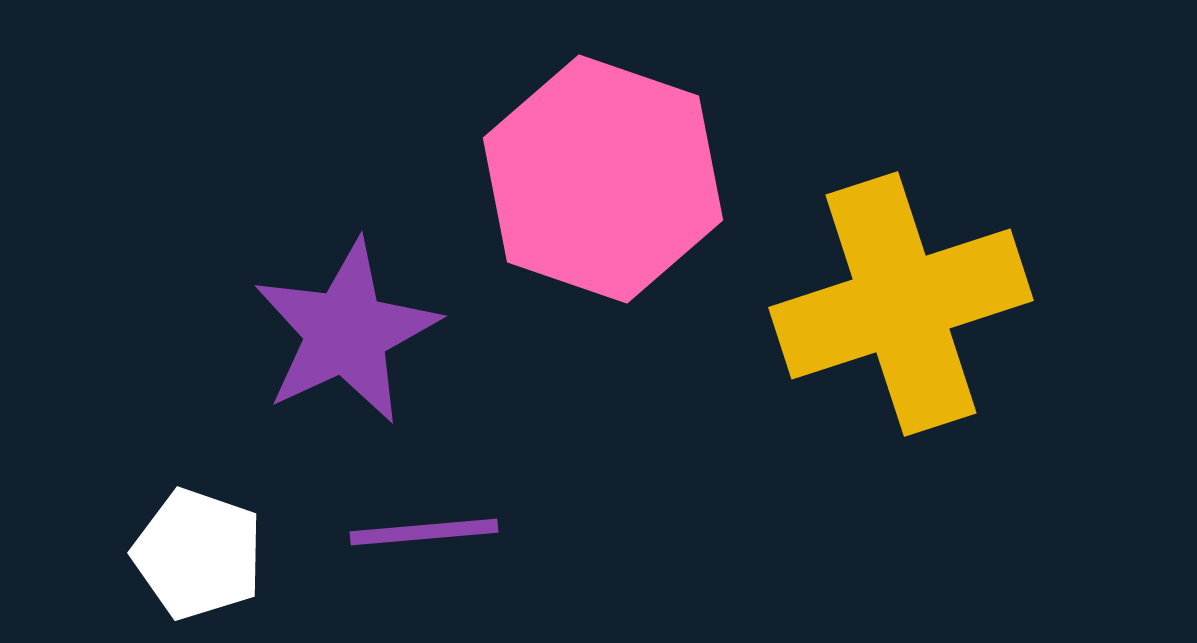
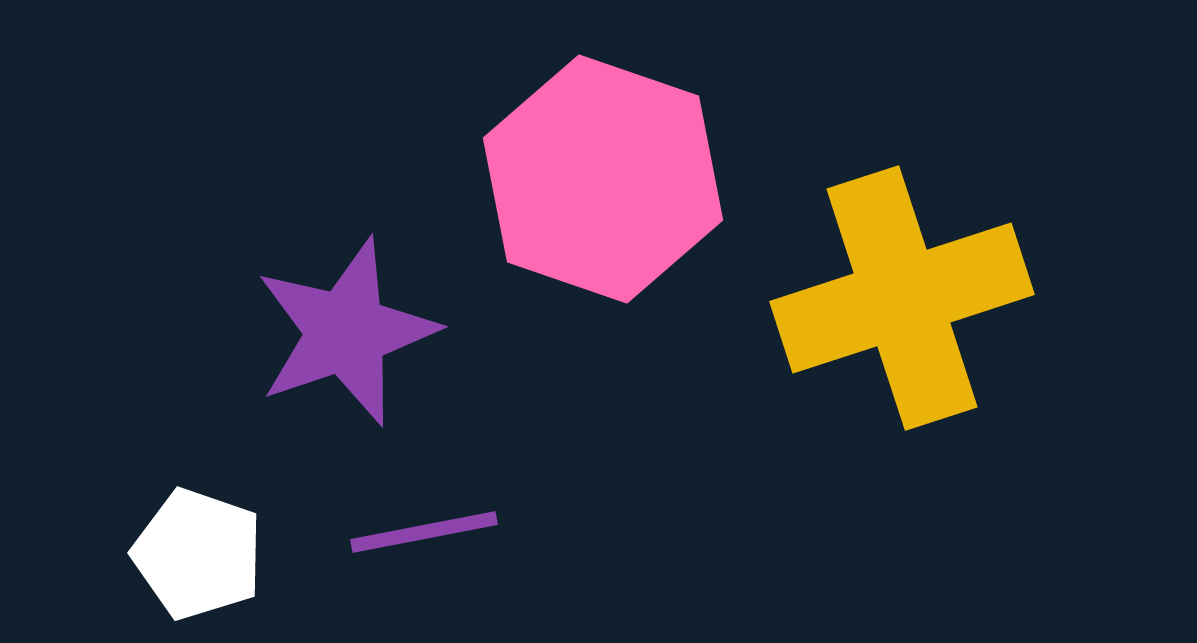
yellow cross: moved 1 px right, 6 px up
purple star: rotated 6 degrees clockwise
purple line: rotated 6 degrees counterclockwise
